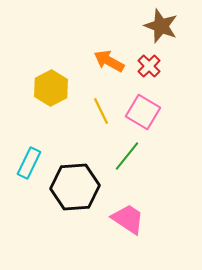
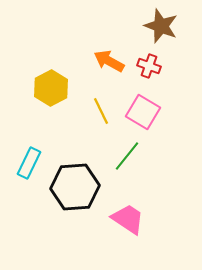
red cross: rotated 25 degrees counterclockwise
